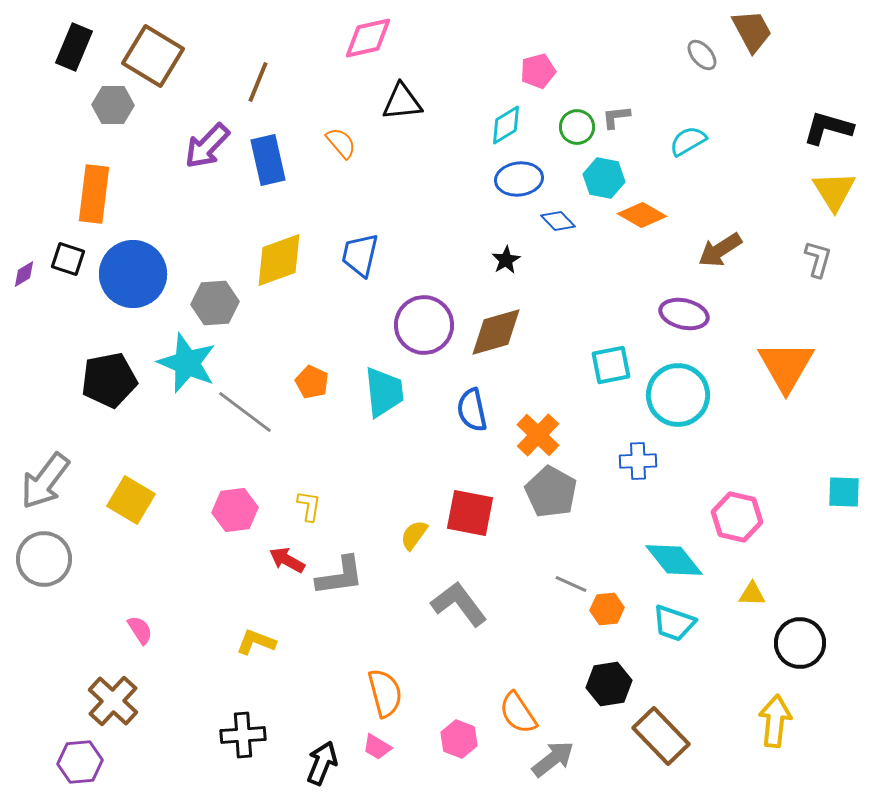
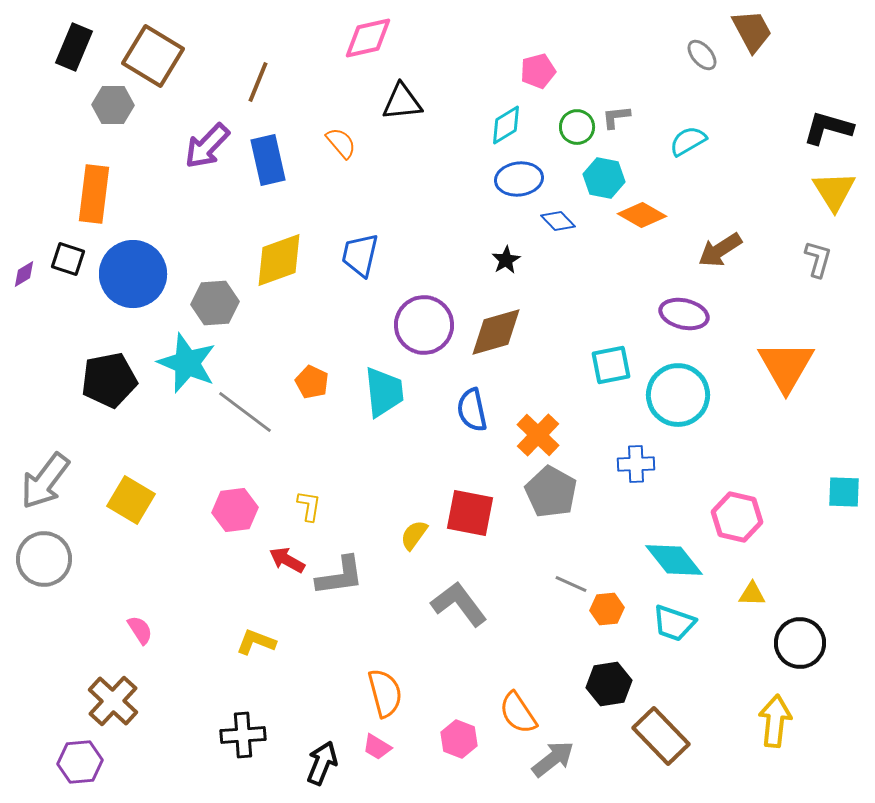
blue cross at (638, 461): moved 2 px left, 3 px down
